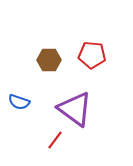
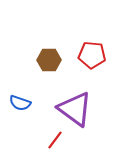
blue semicircle: moved 1 px right, 1 px down
